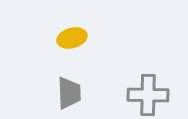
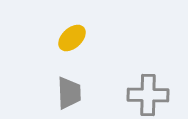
yellow ellipse: rotated 28 degrees counterclockwise
